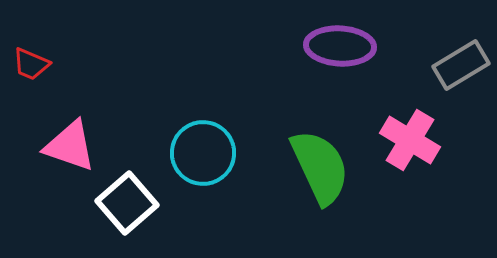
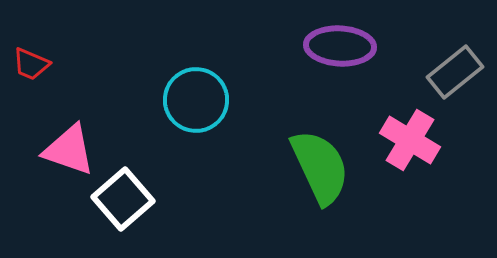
gray rectangle: moved 6 px left, 7 px down; rotated 8 degrees counterclockwise
pink triangle: moved 1 px left, 4 px down
cyan circle: moved 7 px left, 53 px up
white square: moved 4 px left, 4 px up
